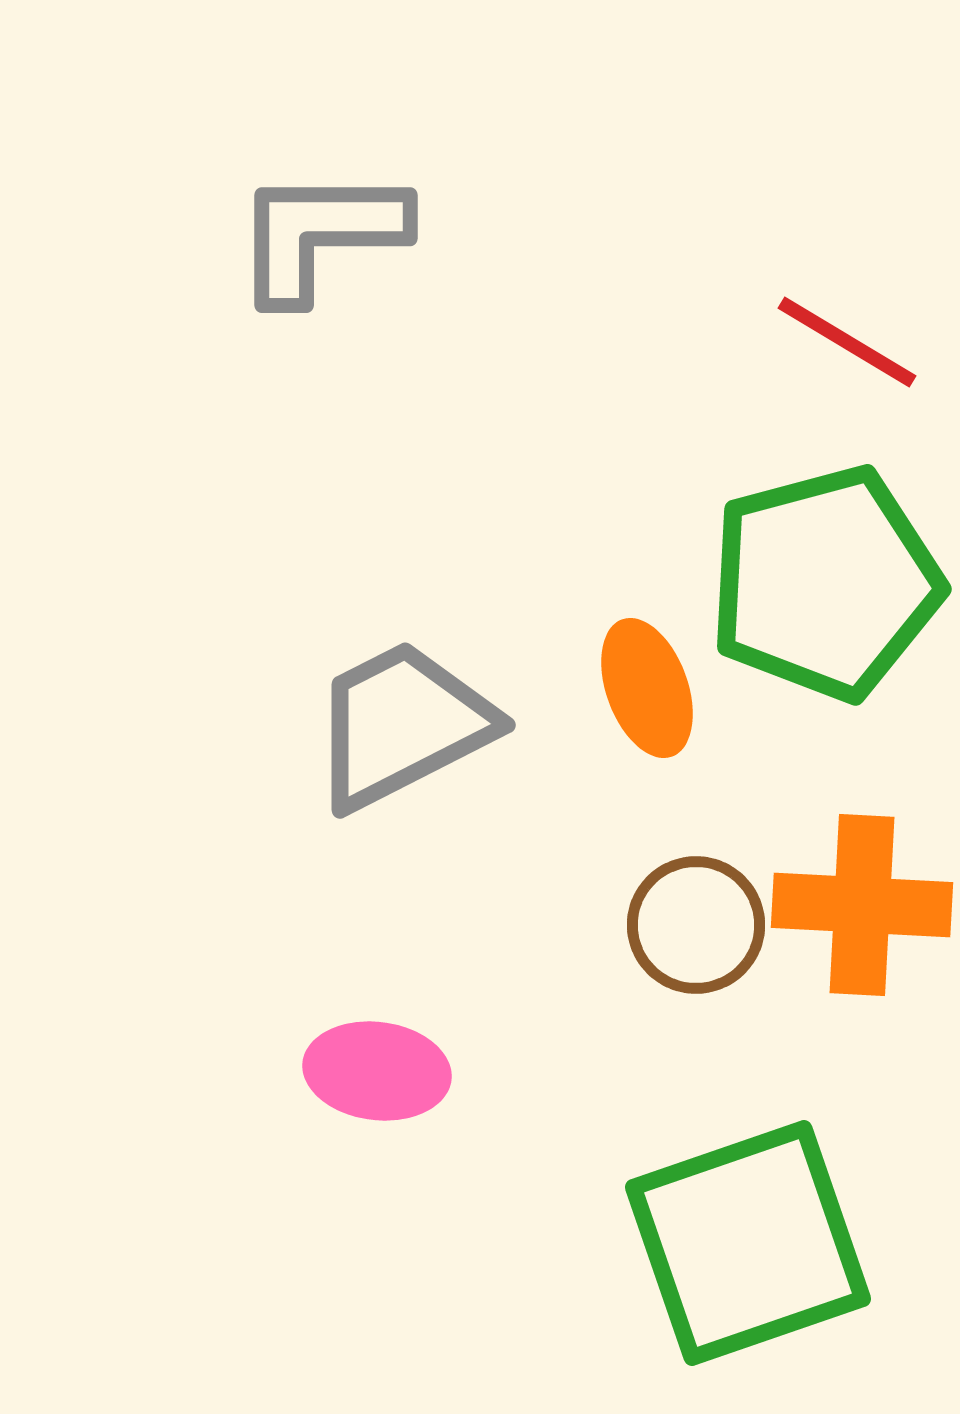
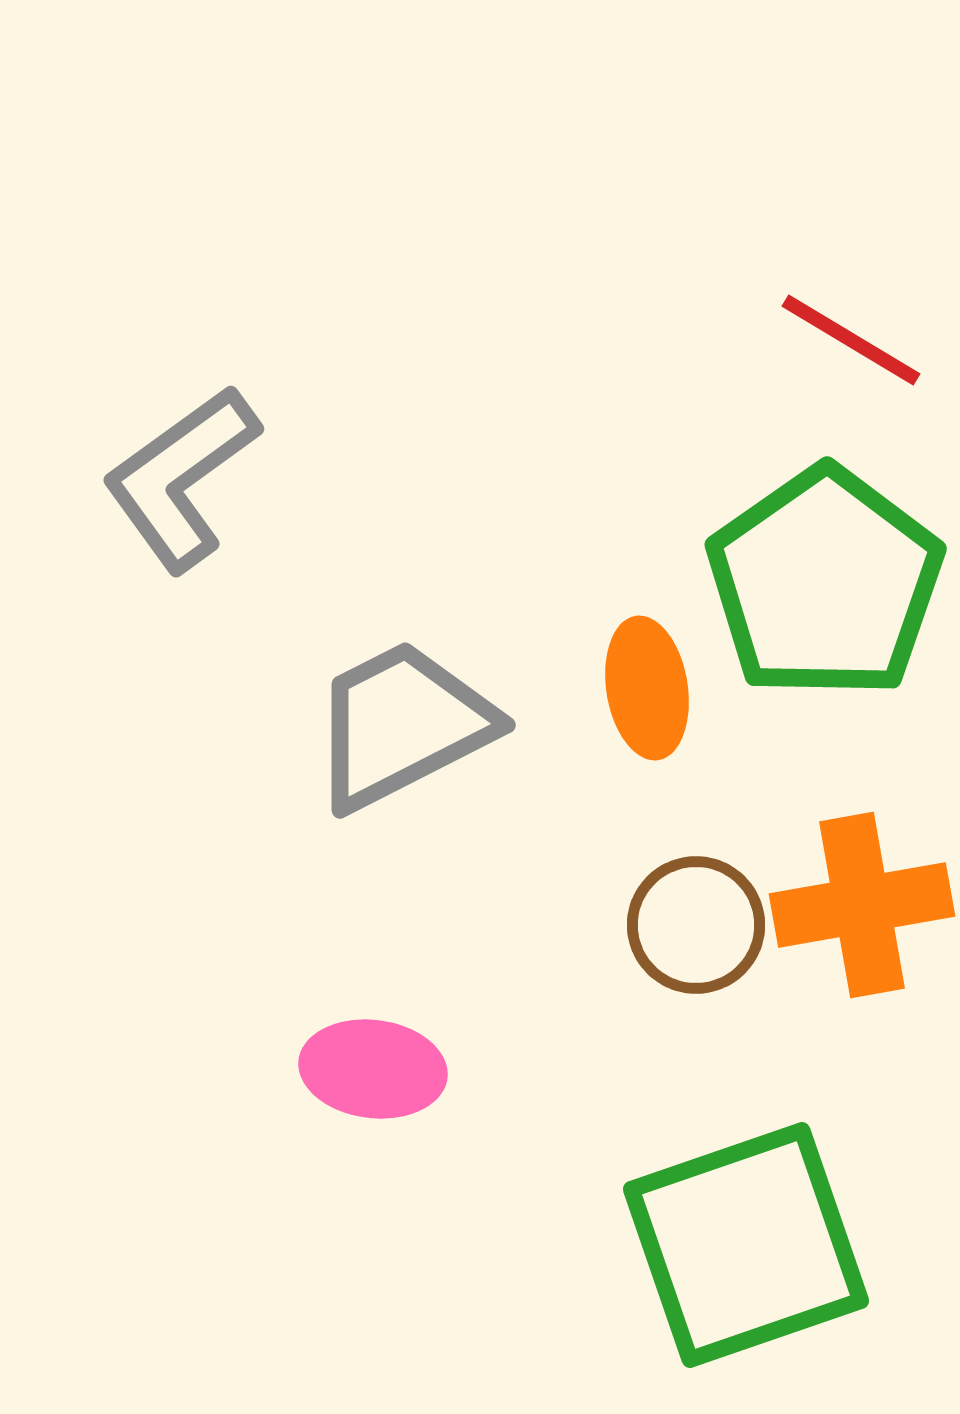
gray L-shape: moved 139 px left, 244 px down; rotated 36 degrees counterclockwise
red line: moved 4 px right, 2 px up
green pentagon: rotated 20 degrees counterclockwise
orange ellipse: rotated 11 degrees clockwise
orange cross: rotated 13 degrees counterclockwise
pink ellipse: moved 4 px left, 2 px up
green square: moved 2 px left, 2 px down
